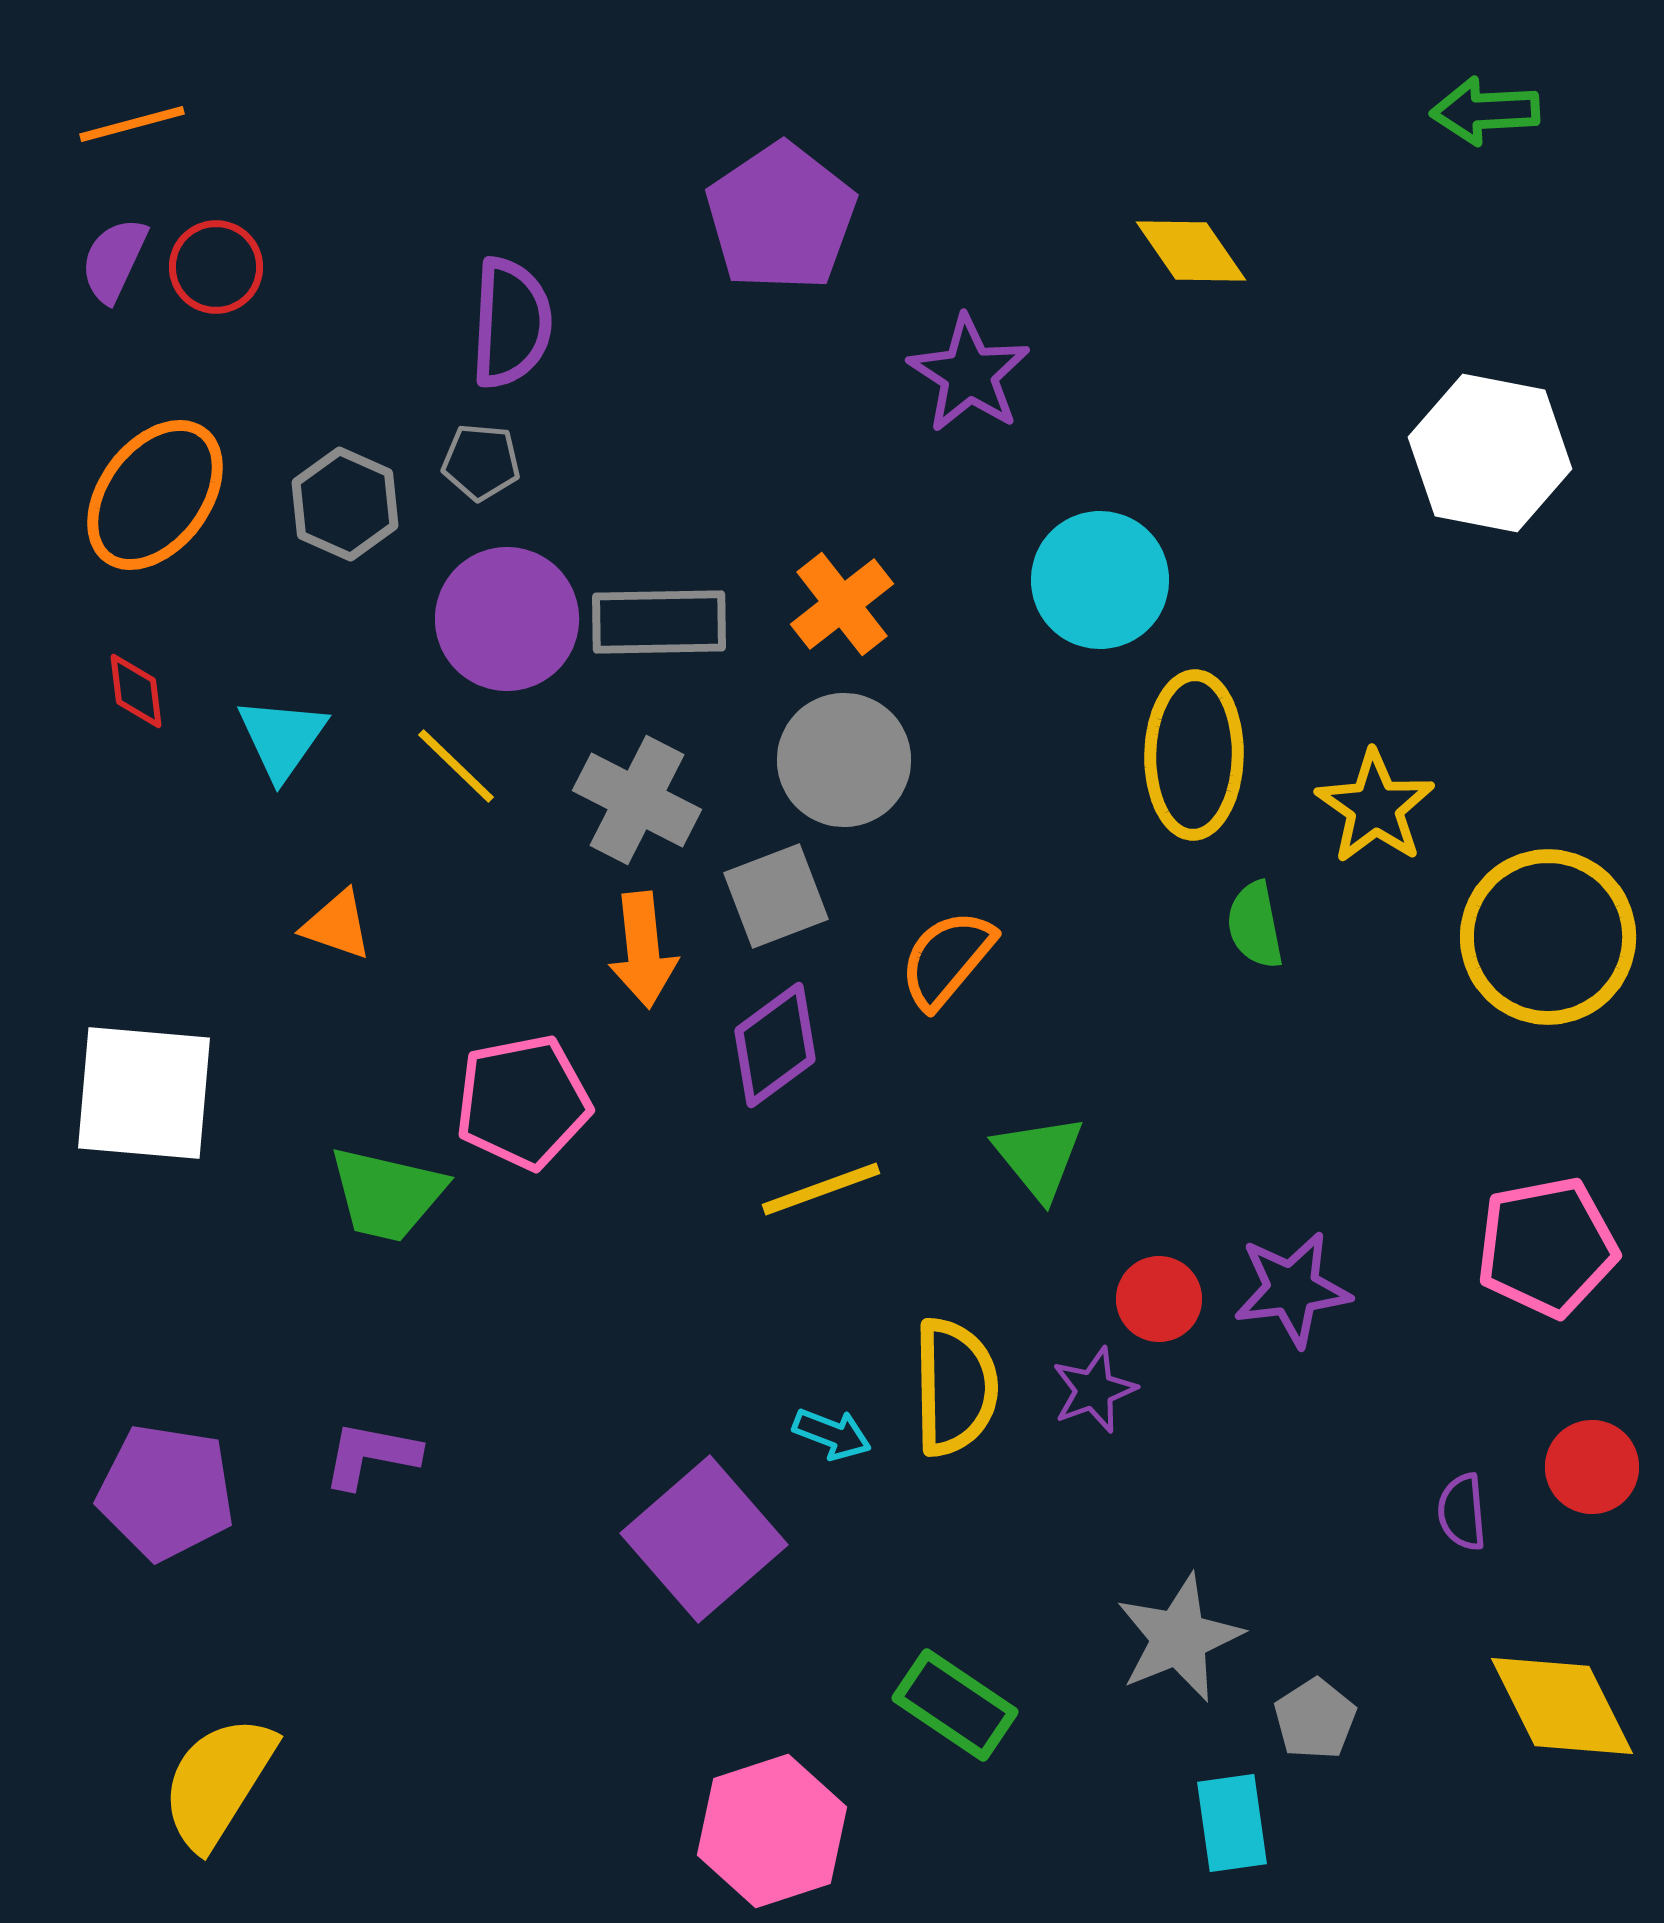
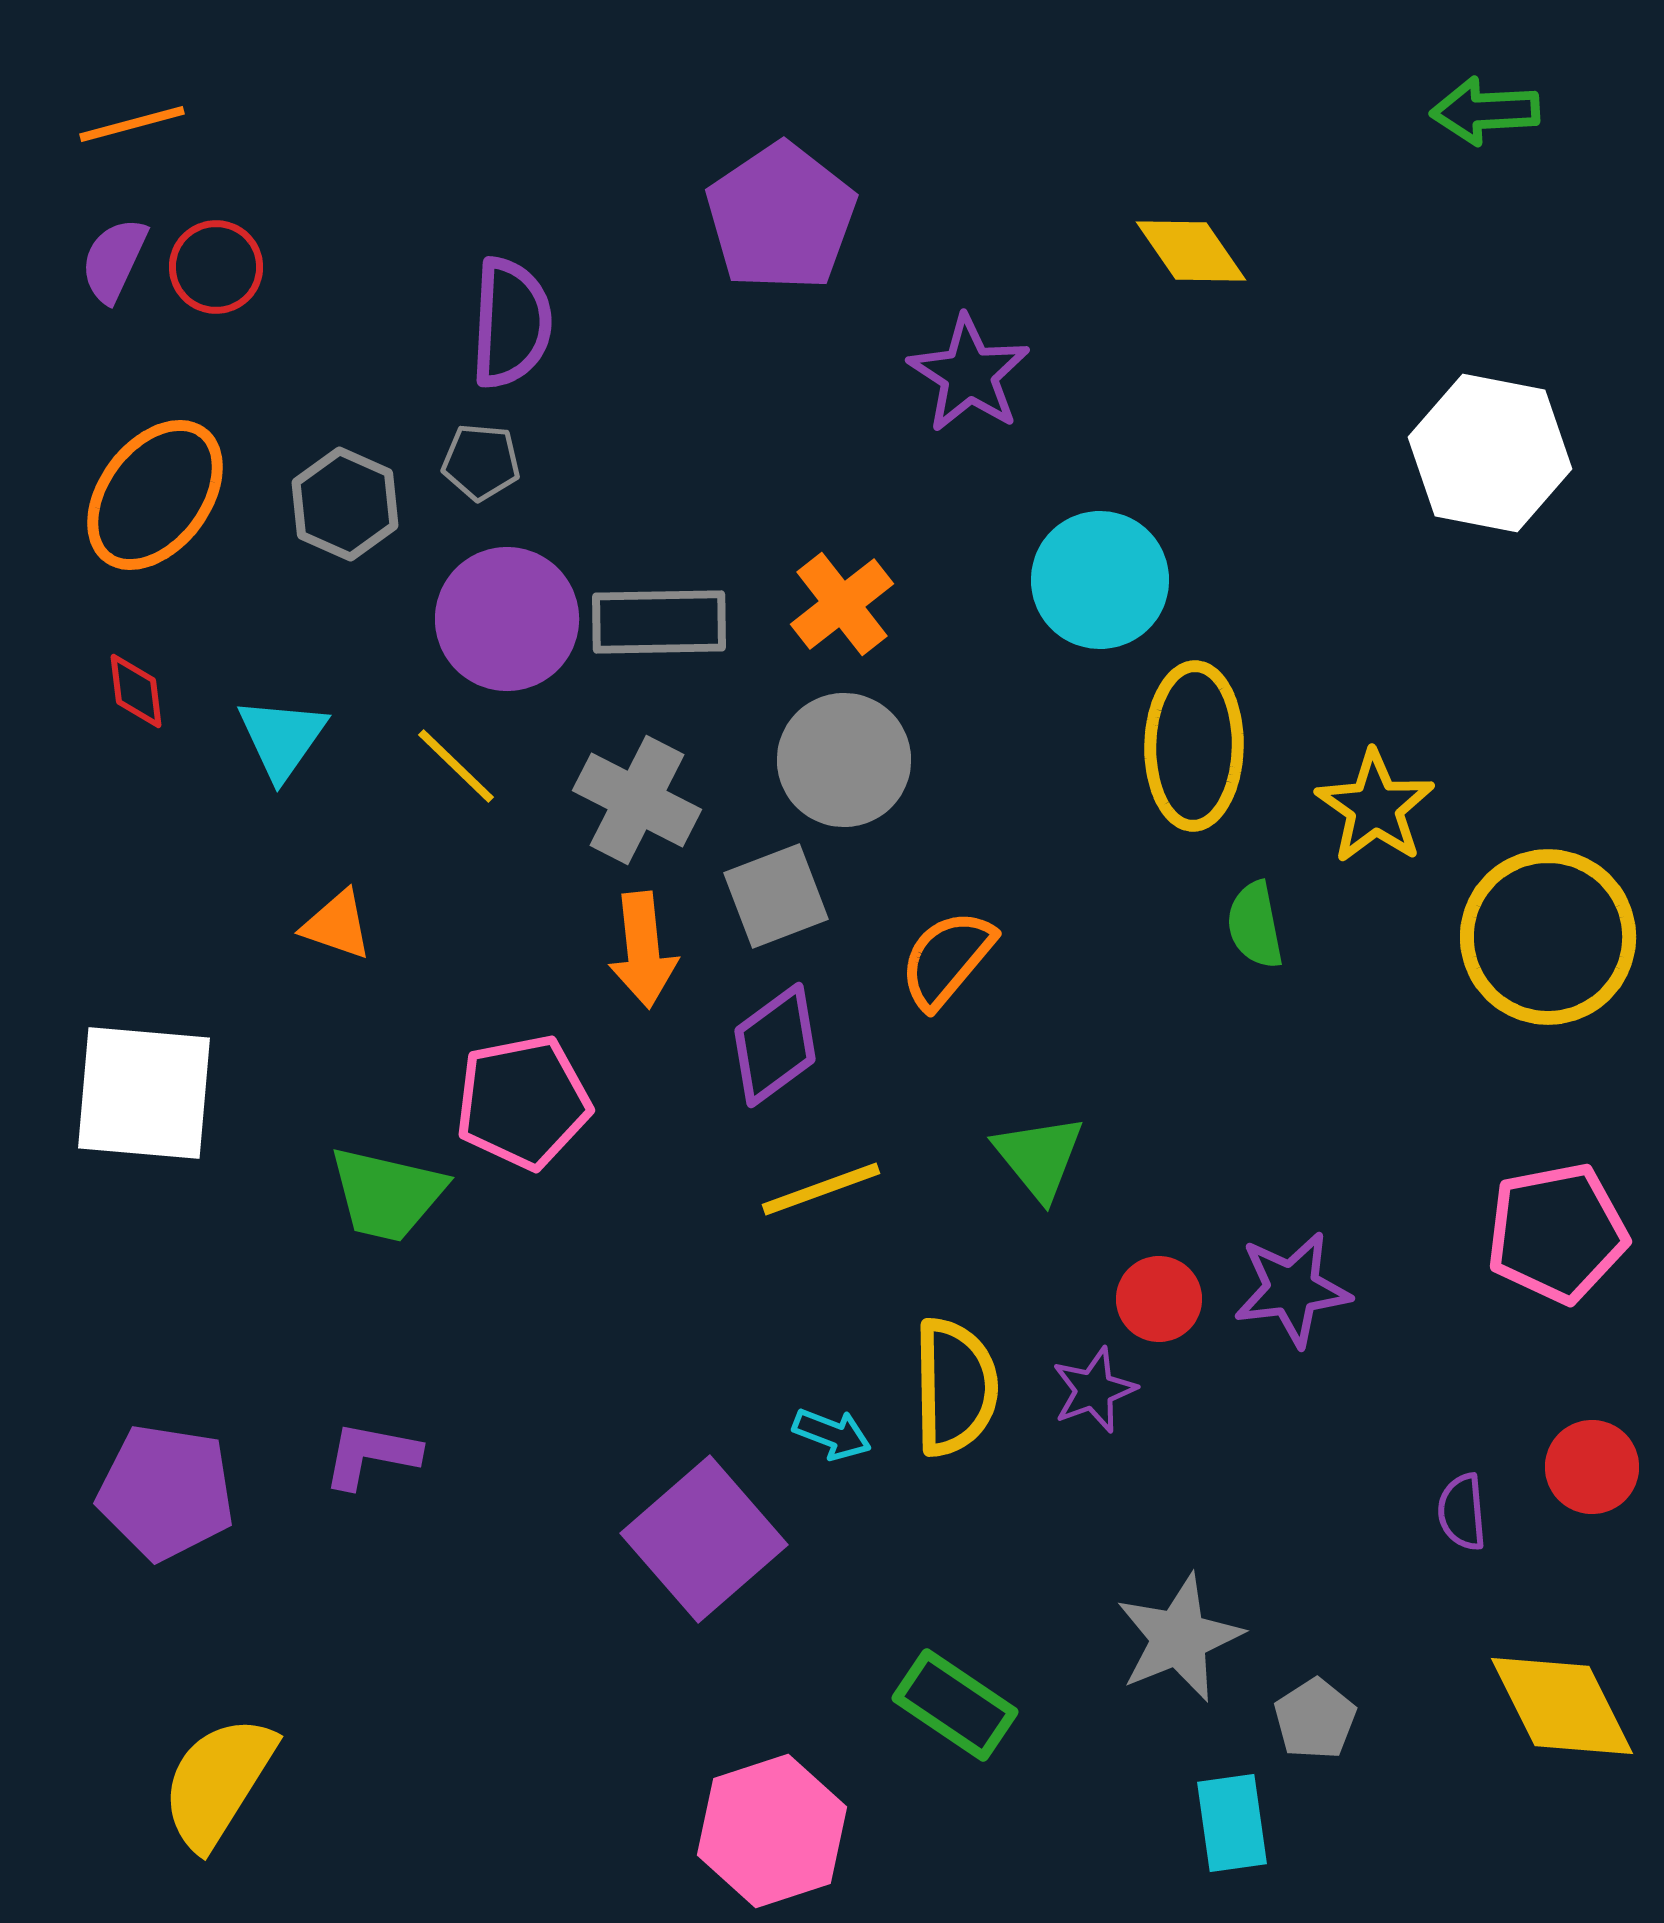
yellow ellipse at (1194, 755): moved 9 px up
pink pentagon at (1547, 1247): moved 10 px right, 14 px up
